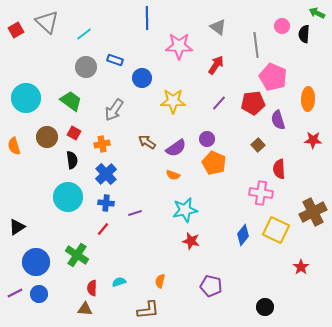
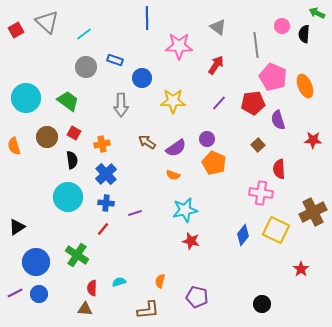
orange ellipse at (308, 99): moved 3 px left, 13 px up; rotated 25 degrees counterclockwise
green trapezoid at (71, 101): moved 3 px left
gray arrow at (114, 110): moved 7 px right, 5 px up; rotated 35 degrees counterclockwise
red star at (301, 267): moved 2 px down
purple pentagon at (211, 286): moved 14 px left, 11 px down
black circle at (265, 307): moved 3 px left, 3 px up
